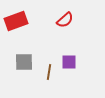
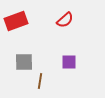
brown line: moved 9 px left, 9 px down
